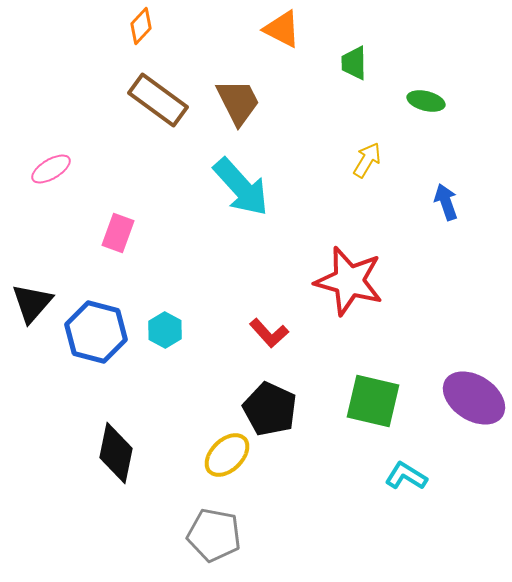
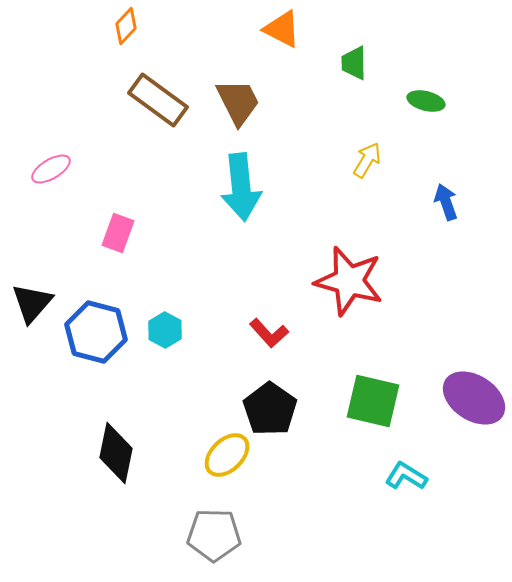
orange diamond: moved 15 px left
cyan arrow: rotated 36 degrees clockwise
black pentagon: rotated 10 degrees clockwise
gray pentagon: rotated 10 degrees counterclockwise
